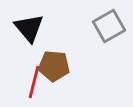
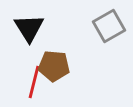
black triangle: rotated 8 degrees clockwise
